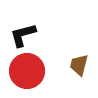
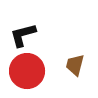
brown trapezoid: moved 4 px left
